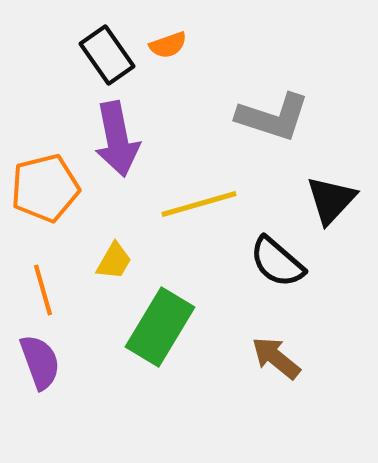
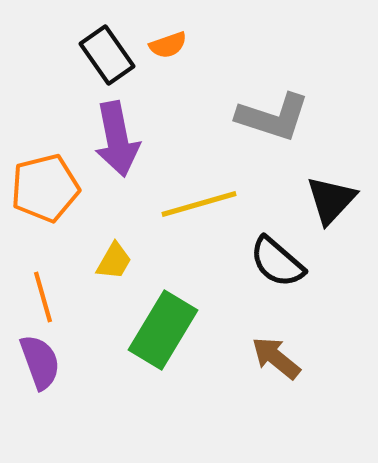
orange line: moved 7 px down
green rectangle: moved 3 px right, 3 px down
